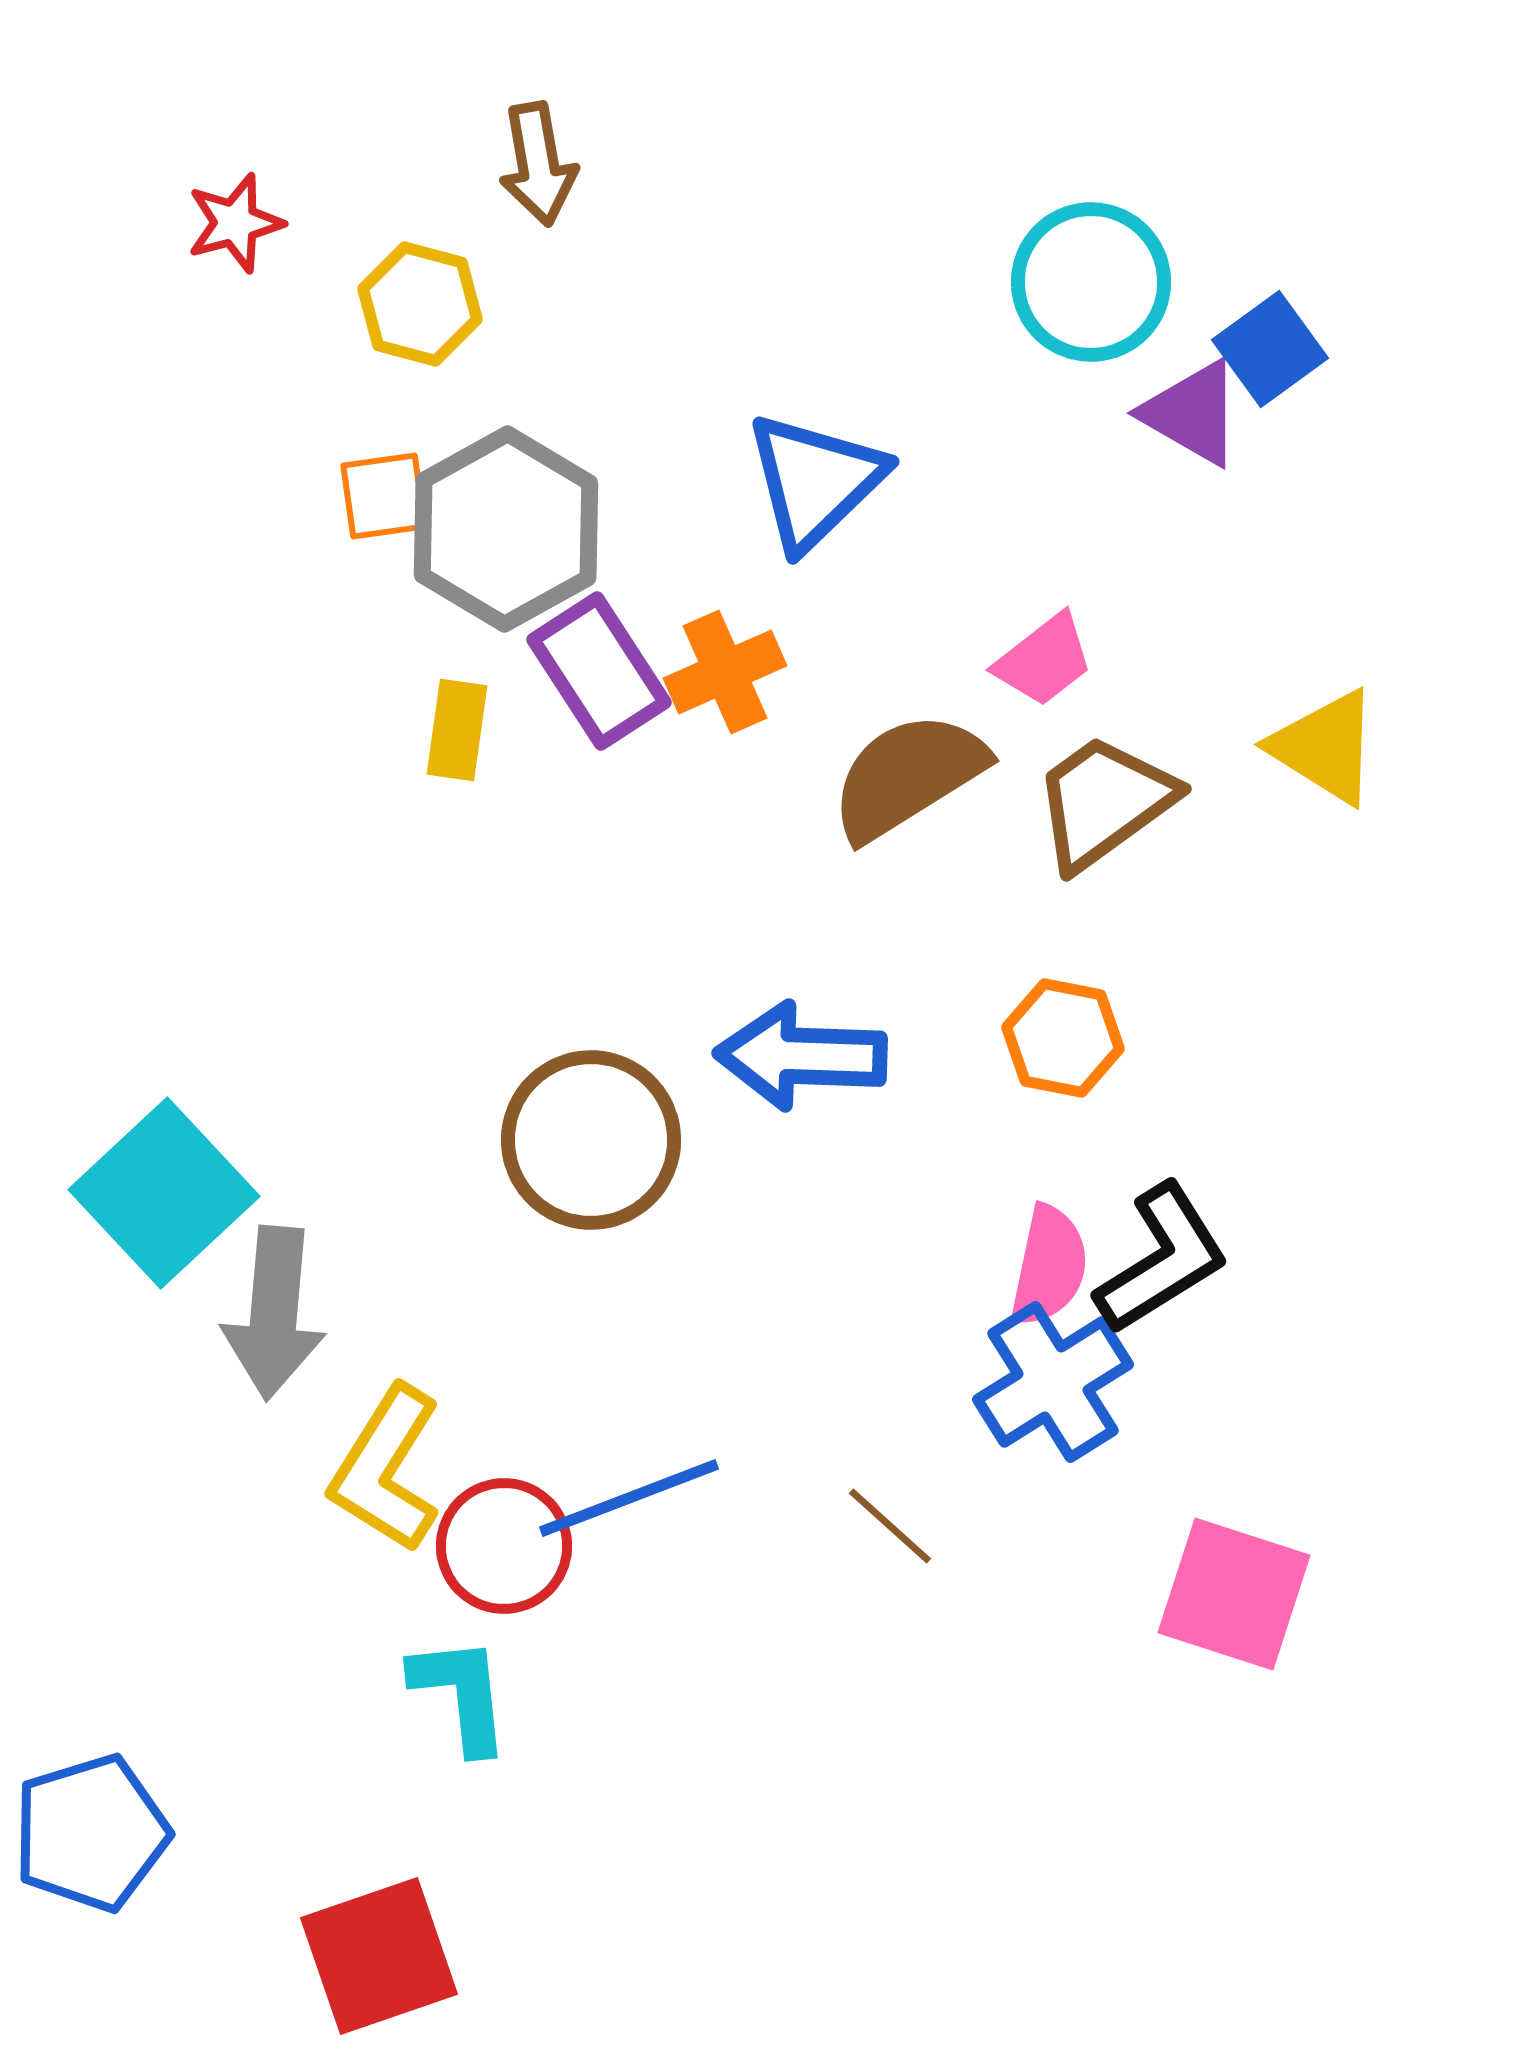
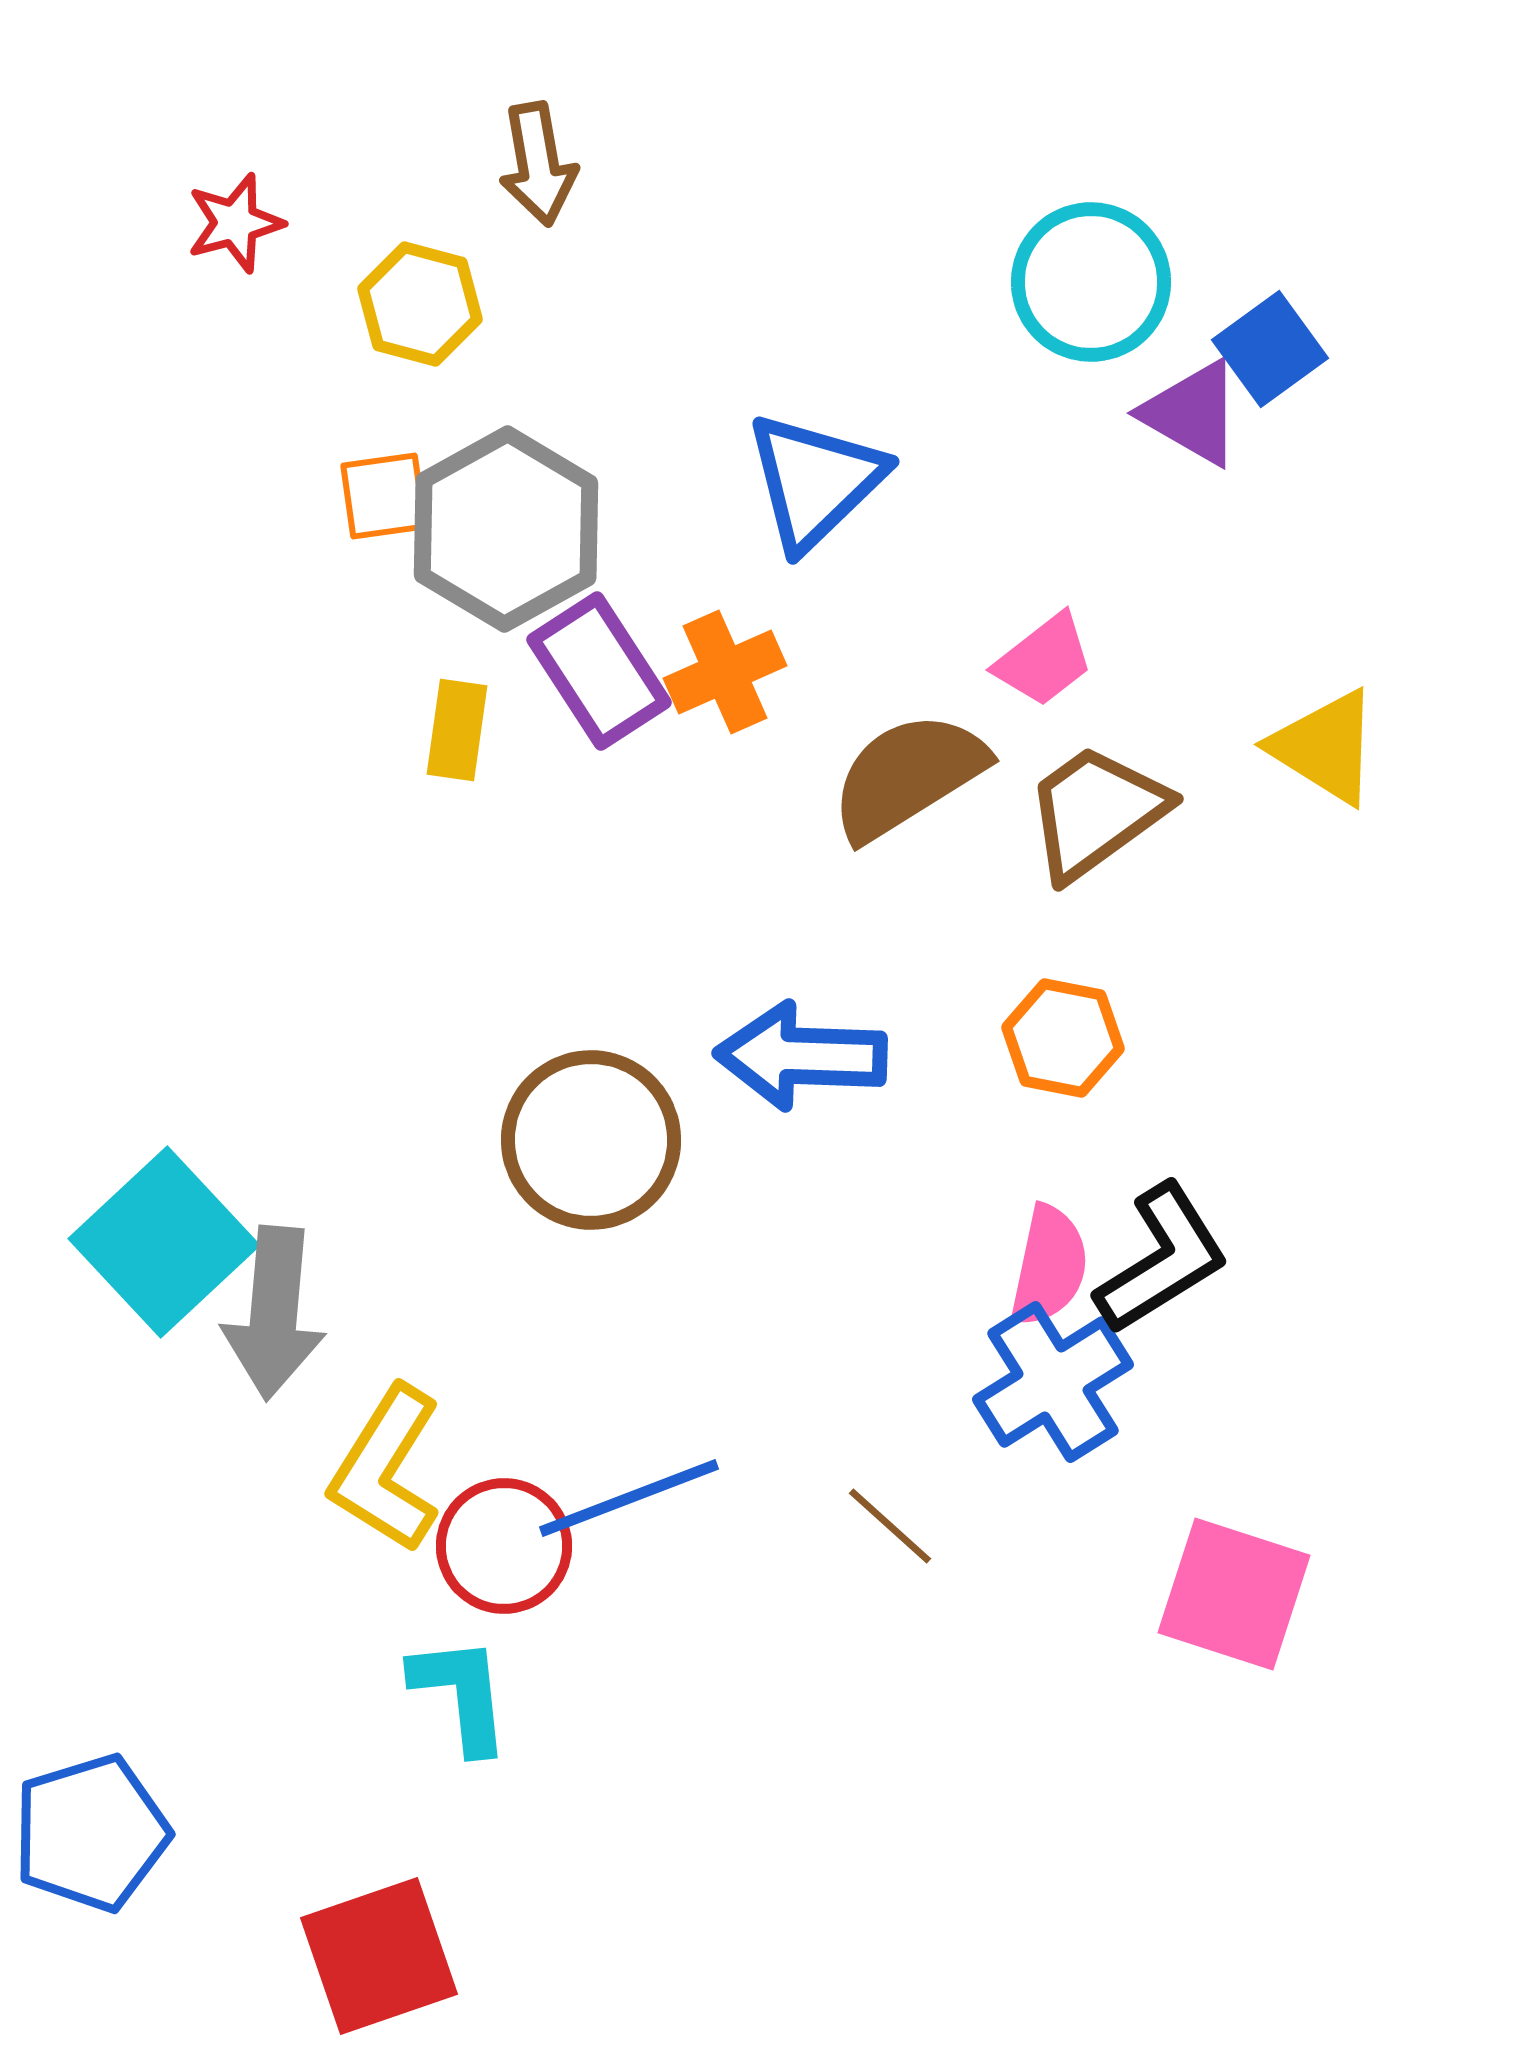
brown trapezoid: moved 8 px left, 10 px down
cyan square: moved 49 px down
